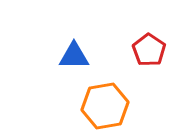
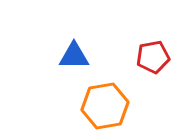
red pentagon: moved 4 px right, 7 px down; rotated 28 degrees clockwise
